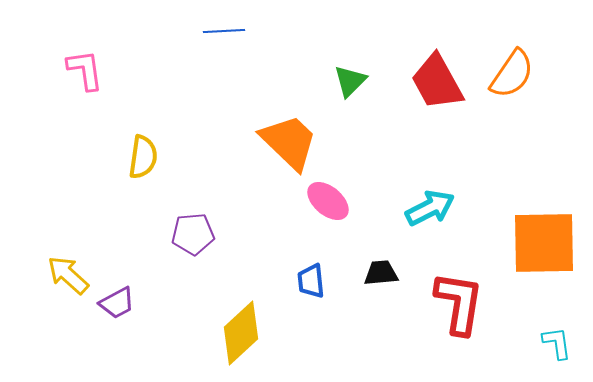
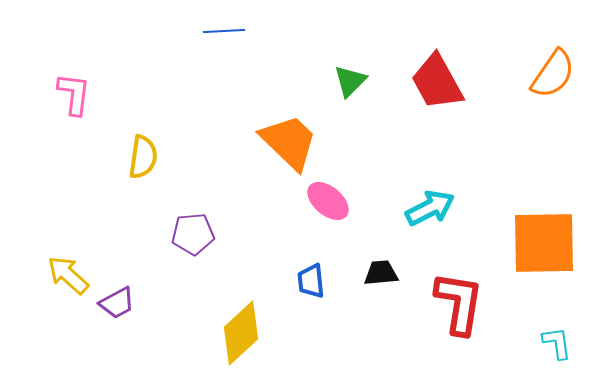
pink L-shape: moved 11 px left, 24 px down; rotated 15 degrees clockwise
orange semicircle: moved 41 px right
